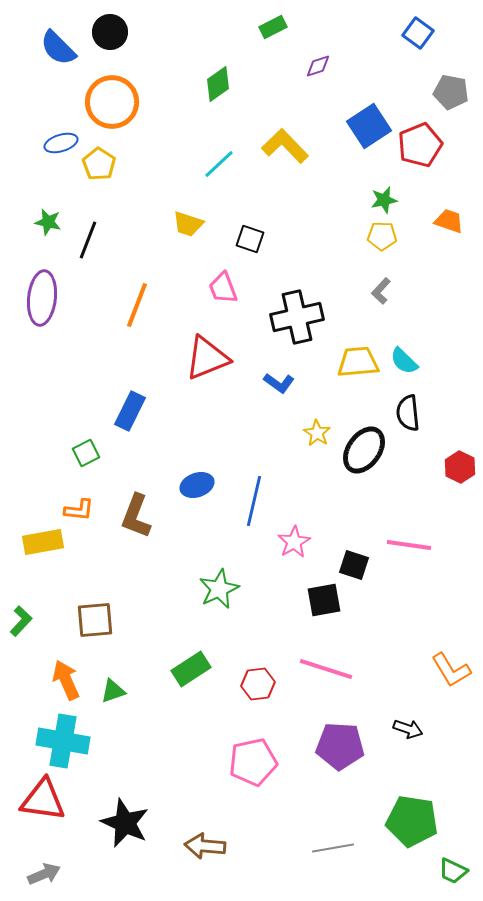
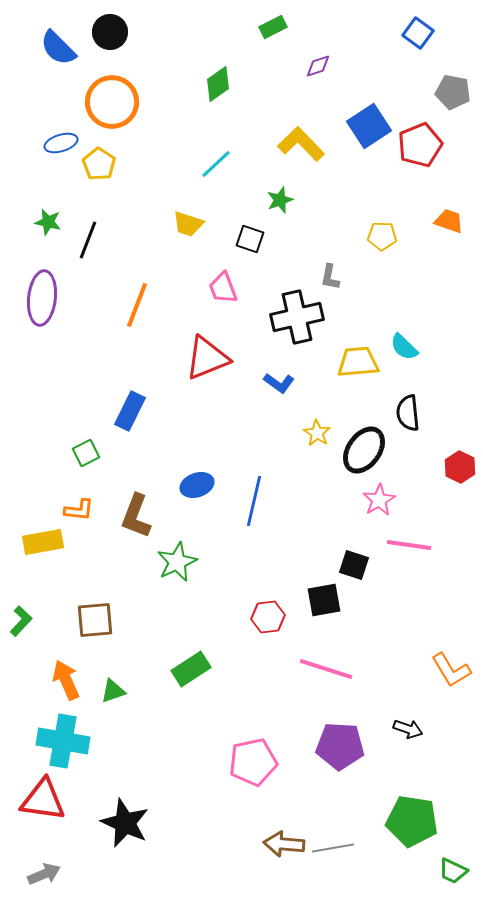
gray pentagon at (451, 92): moved 2 px right
yellow L-shape at (285, 146): moved 16 px right, 2 px up
cyan line at (219, 164): moved 3 px left
green star at (384, 200): moved 104 px left; rotated 8 degrees counterclockwise
gray L-shape at (381, 291): moved 51 px left, 14 px up; rotated 32 degrees counterclockwise
cyan semicircle at (404, 361): moved 14 px up
pink star at (294, 542): moved 85 px right, 42 px up
green star at (219, 589): moved 42 px left, 27 px up
red hexagon at (258, 684): moved 10 px right, 67 px up
brown arrow at (205, 846): moved 79 px right, 2 px up
